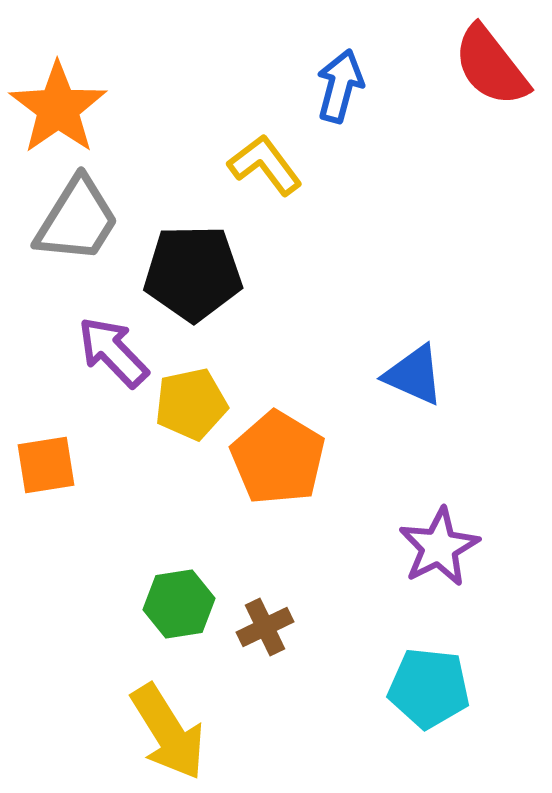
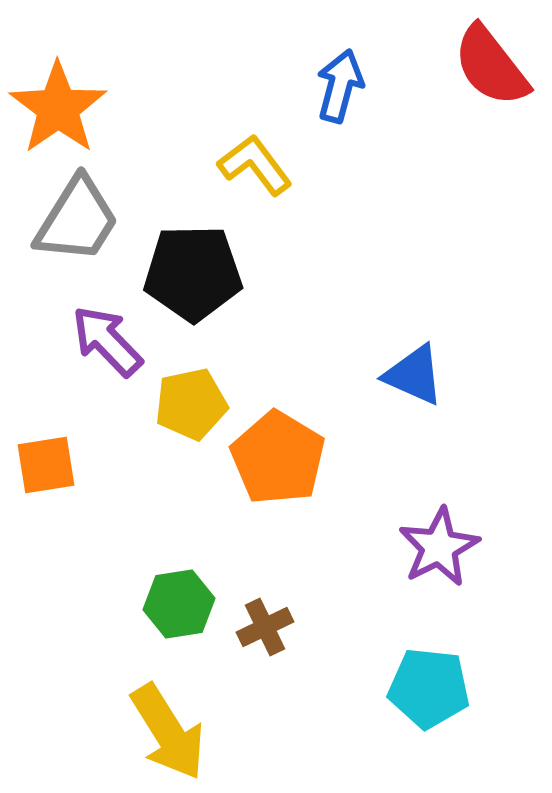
yellow L-shape: moved 10 px left
purple arrow: moved 6 px left, 11 px up
